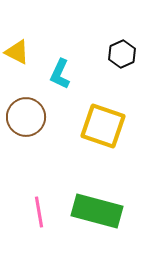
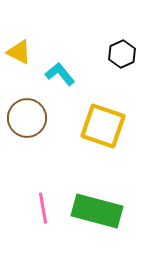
yellow triangle: moved 2 px right
cyan L-shape: rotated 116 degrees clockwise
brown circle: moved 1 px right, 1 px down
pink line: moved 4 px right, 4 px up
